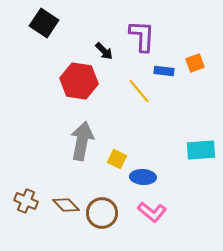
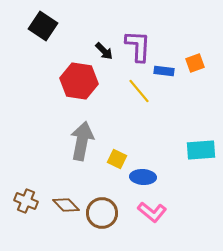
black square: moved 1 px left, 3 px down
purple L-shape: moved 4 px left, 10 px down
